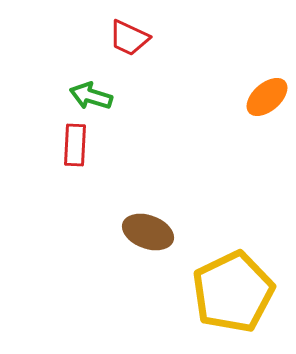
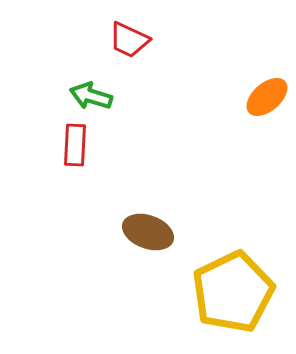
red trapezoid: moved 2 px down
